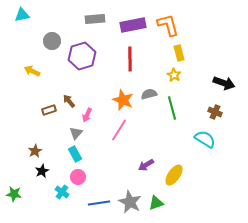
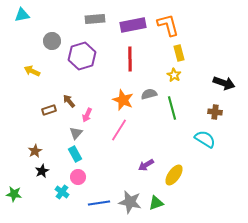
brown cross: rotated 16 degrees counterclockwise
gray star: rotated 15 degrees counterclockwise
